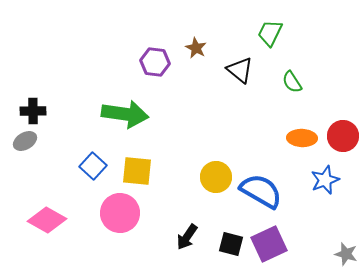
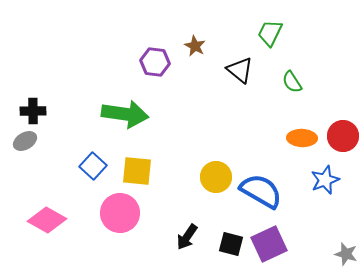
brown star: moved 1 px left, 2 px up
